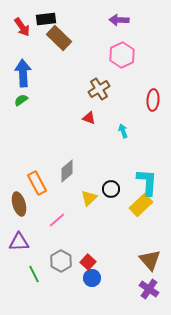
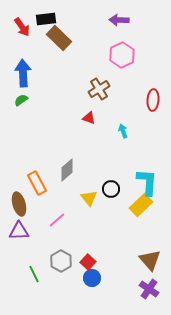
gray diamond: moved 1 px up
yellow triangle: rotated 24 degrees counterclockwise
purple triangle: moved 11 px up
